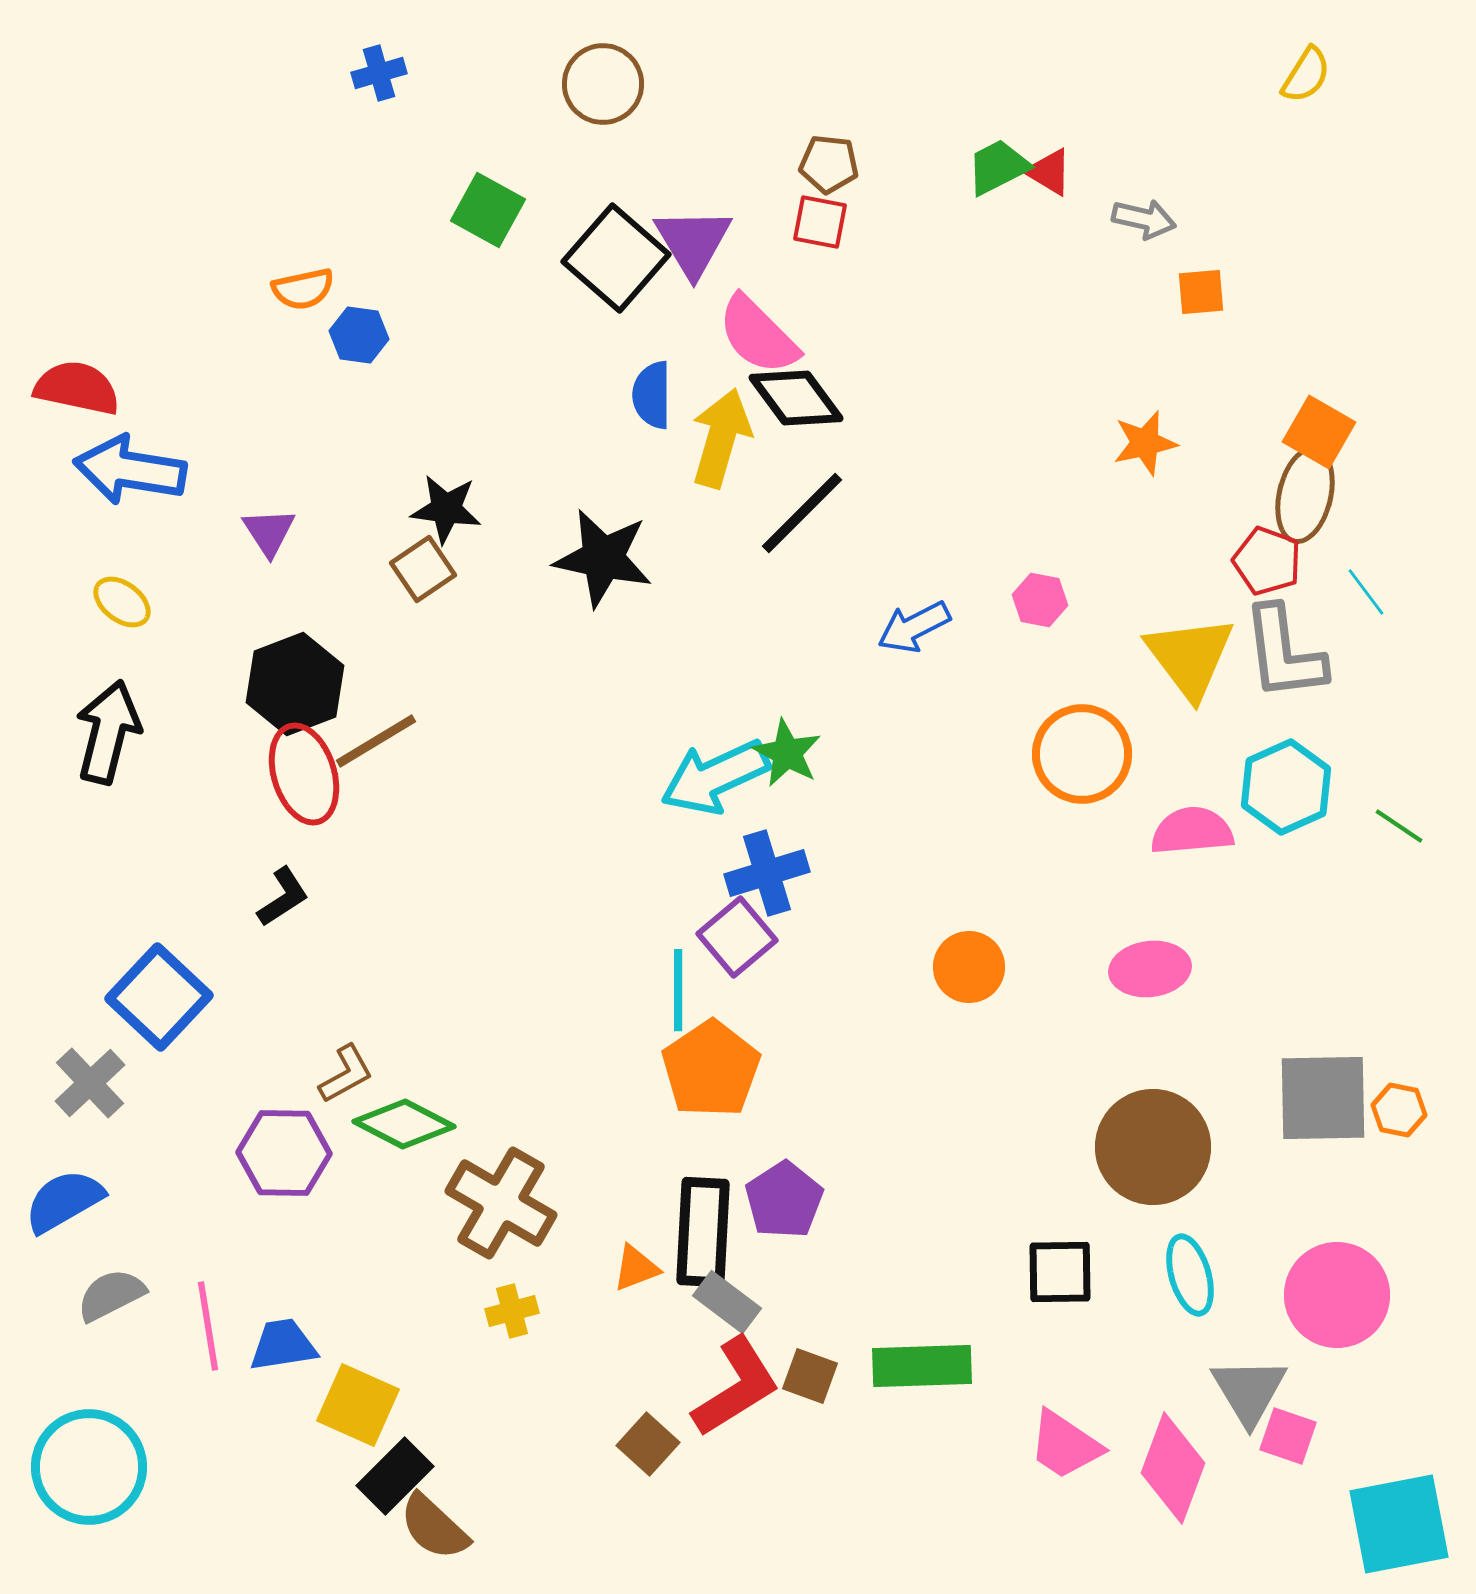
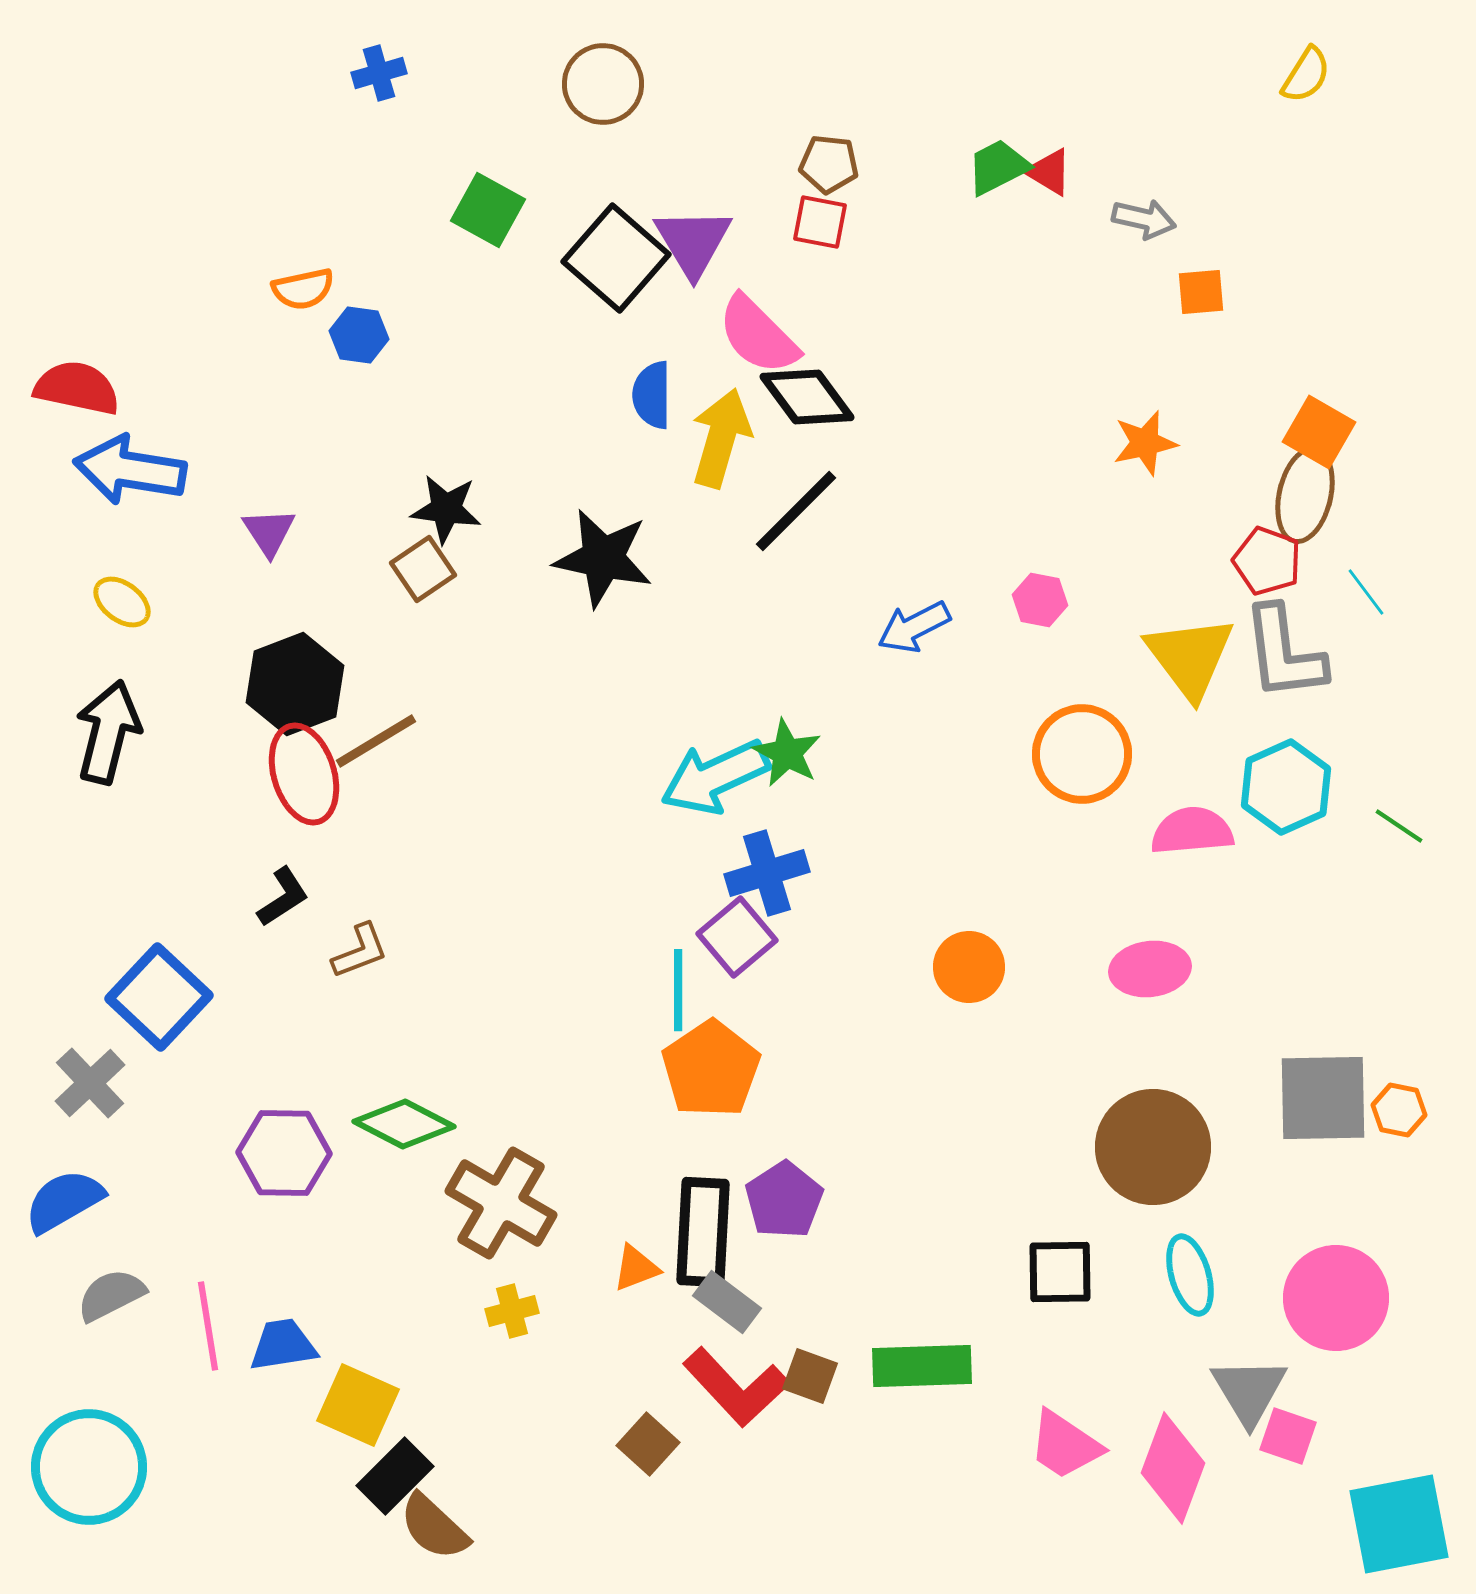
black diamond at (796, 398): moved 11 px right, 1 px up
black line at (802, 513): moved 6 px left, 2 px up
brown L-shape at (346, 1074): moved 14 px right, 123 px up; rotated 8 degrees clockwise
pink circle at (1337, 1295): moved 1 px left, 3 px down
red L-shape at (736, 1387): rotated 79 degrees clockwise
